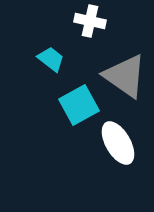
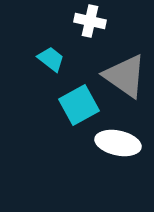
white ellipse: rotated 48 degrees counterclockwise
